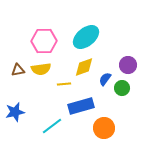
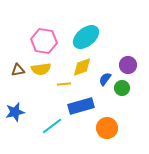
pink hexagon: rotated 10 degrees clockwise
yellow diamond: moved 2 px left
orange circle: moved 3 px right
